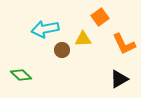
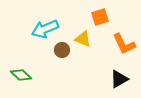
orange square: rotated 18 degrees clockwise
cyan arrow: rotated 12 degrees counterclockwise
yellow triangle: rotated 24 degrees clockwise
